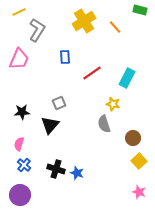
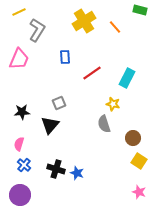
yellow square: rotated 14 degrees counterclockwise
